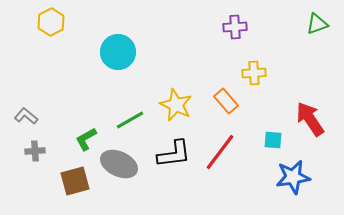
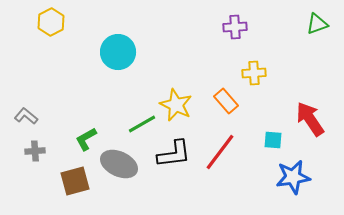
green line: moved 12 px right, 4 px down
